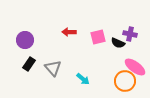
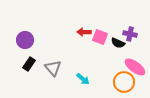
red arrow: moved 15 px right
pink square: moved 2 px right; rotated 35 degrees clockwise
orange circle: moved 1 px left, 1 px down
